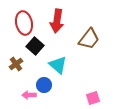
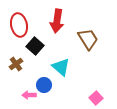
red ellipse: moved 5 px left, 2 px down
brown trapezoid: moved 1 px left; rotated 70 degrees counterclockwise
cyan triangle: moved 3 px right, 2 px down
pink square: moved 3 px right; rotated 24 degrees counterclockwise
